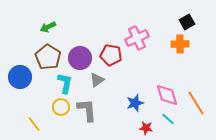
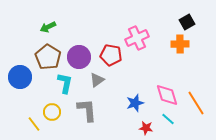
purple circle: moved 1 px left, 1 px up
yellow circle: moved 9 px left, 5 px down
